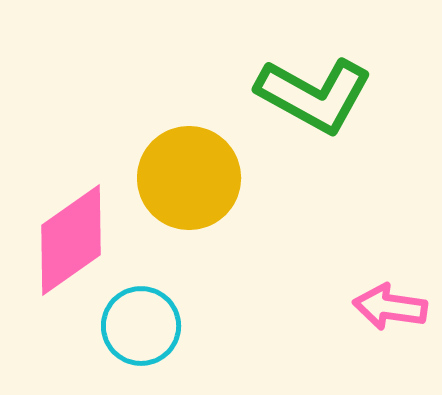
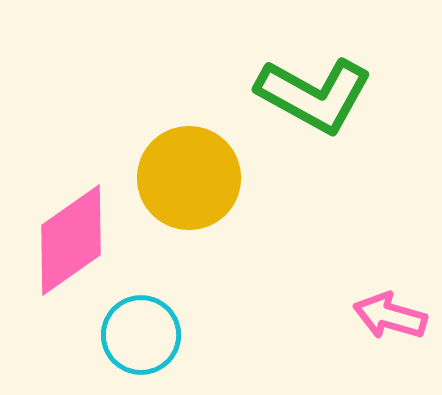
pink arrow: moved 9 px down; rotated 8 degrees clockwise
cyan circle: moved 9 px down
